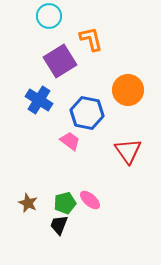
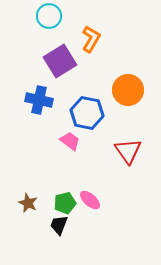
orange L-shape: rotated 44 degrees clockwise
blue cross: rotated 20 degrees counterclockwise
